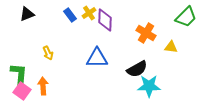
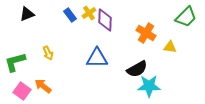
yellow triangle: moved 1 px left
green L-shape: moved 4 px left, 12 px up; rotated 110 degrees counterclockwise
orange arrow: rotated 48 degrees counterclockwise
